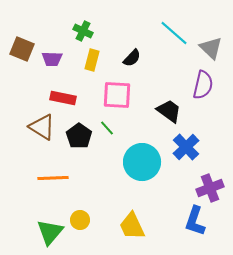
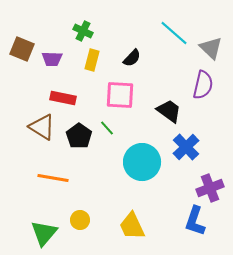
pink square: moved 3 px right
orange line: rotated 12 degrees clockwise
green triangle: moved 6 px left, 1 px down
